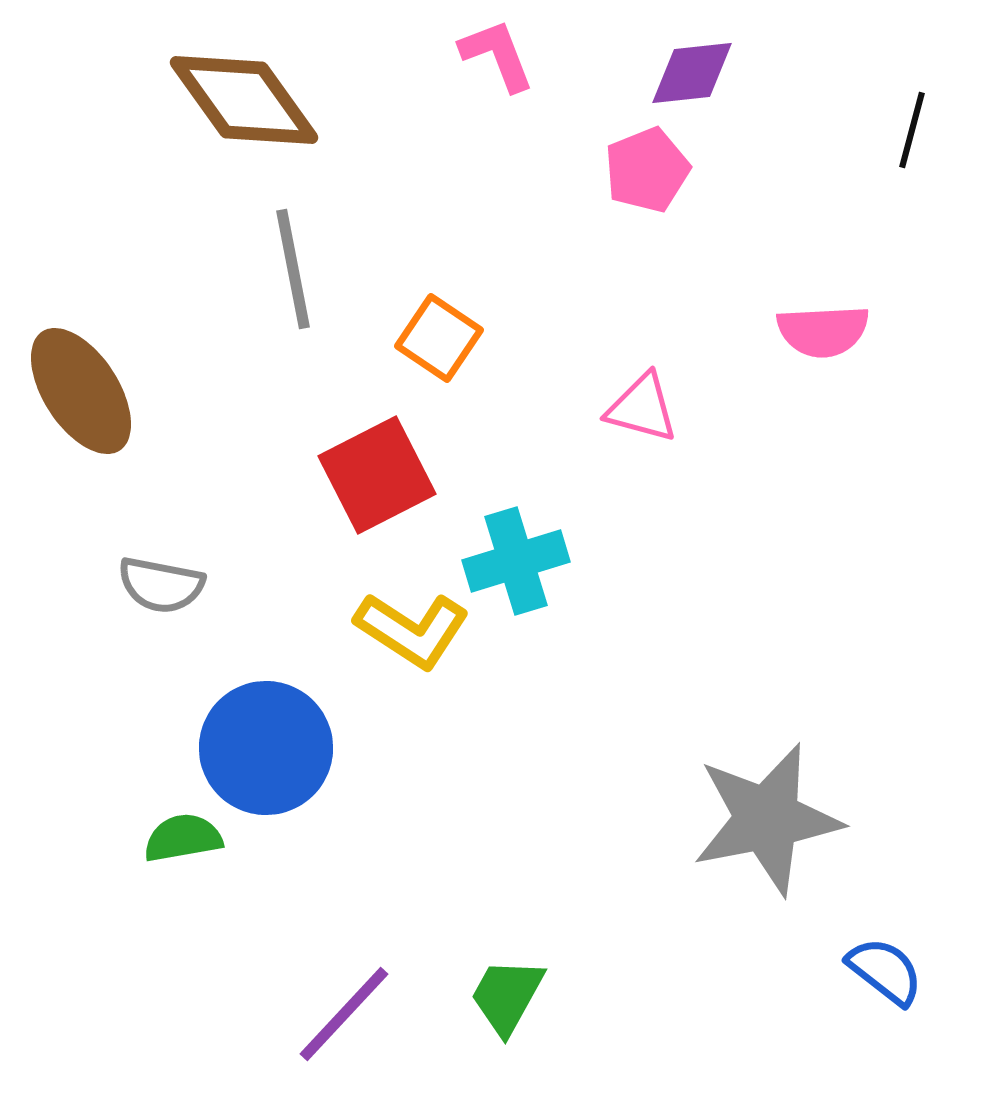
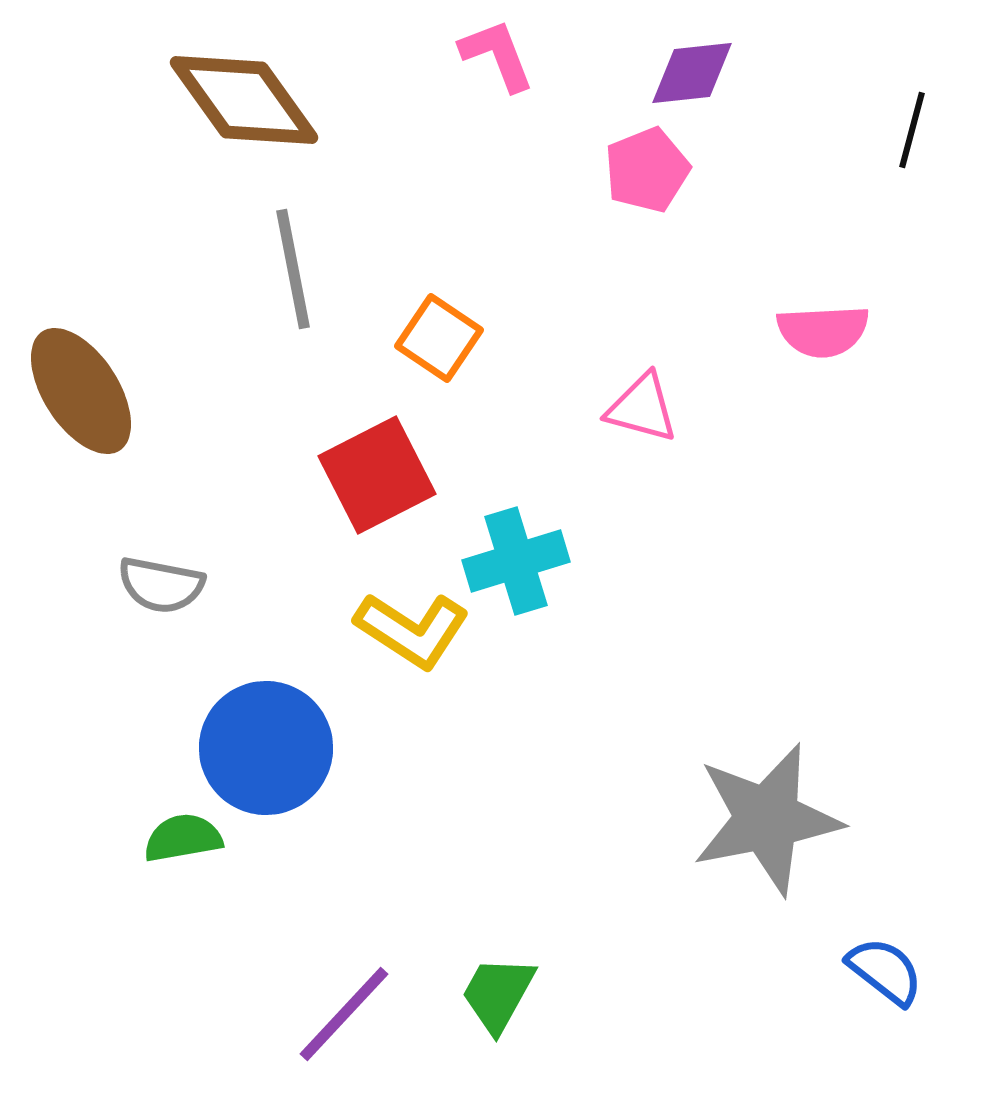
green trapezoid: moved 9 px left, 2 px up
